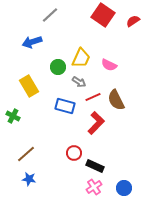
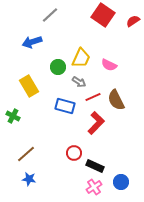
blue circle: moved 3 px left, 6 px up
